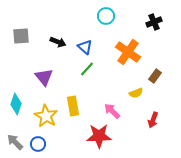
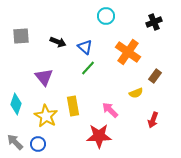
green line: moved 1 px right, 1 px up
pink arrow: moved 2 px left, 1 px up
